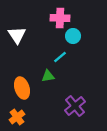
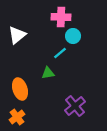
pink cross: moved 1 px right, 1 px up
white triangle: rotated 24 degrees clockwise
cyan line: moved 4 px up
green triangle: moved 3 px up
orange ellipse: moved 2 px left, 1 px down
